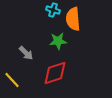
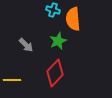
green star: rotated 18 degrees counterclockwise
gray arrow: moved 8 px up
red diamond: rotated 28 degrees counterclockwise
yellow line: rotated 48 degrees counterclockwise
